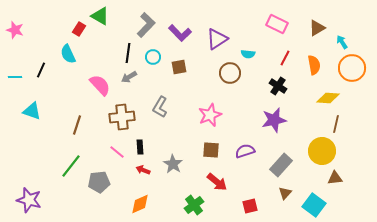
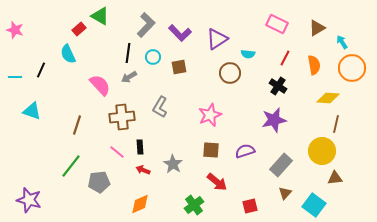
red rectangle at (79, 29): rotated 16 degrees clockwise
